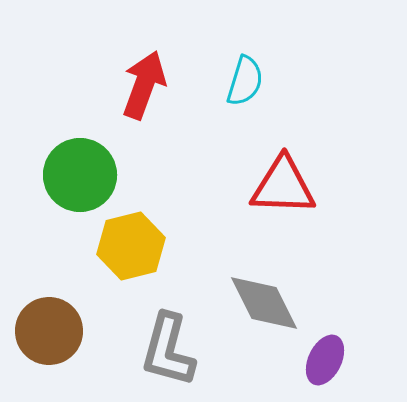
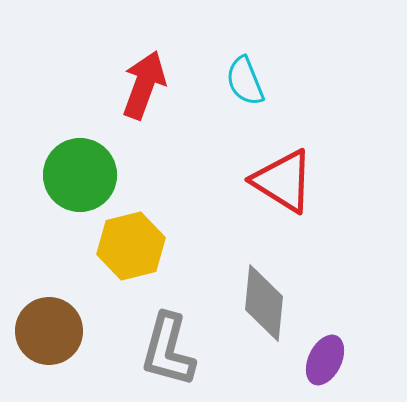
cyan semicircle: rotated 141 degrees clockwise
red triangle: moved 5 px up; rotated 30 degrees clockwise
gray diamond: rotated 32 degrees clockwise
